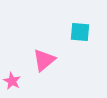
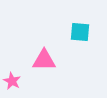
pink triangle: rotated 40 degrees clockwise
